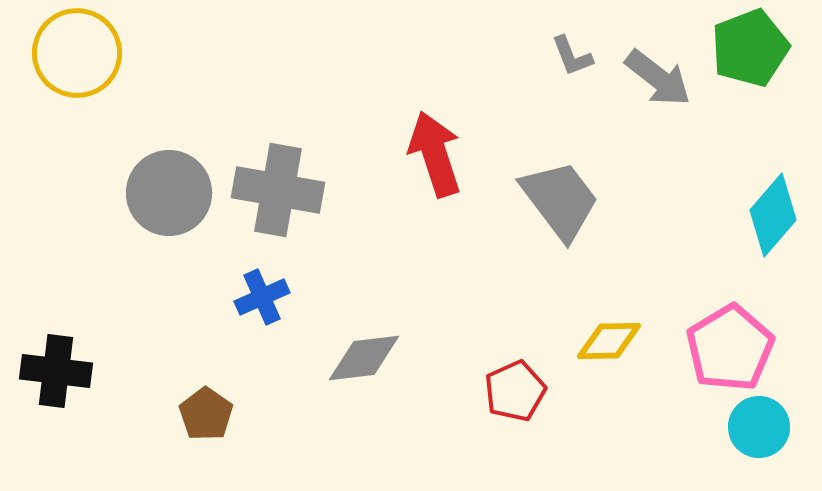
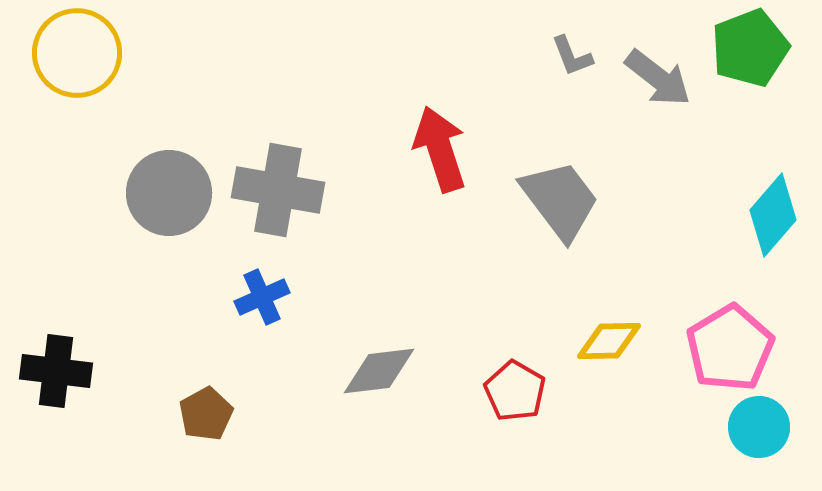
red arrow: moved 5 px right, 5 px up
gray diamond: moved 15 px right, 13 px down
red pentagon: rotated 18 degrees counterclockwise
brown pentagon: rotated 8 degrees clockwise
